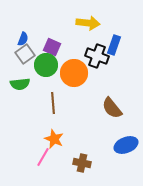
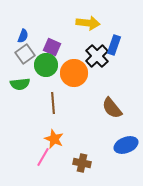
blue semicircle: moved 3 px up
black cross: rotated 25 degrees clockwise
